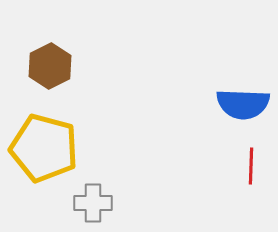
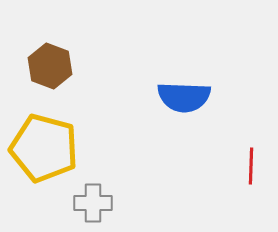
brown hexagon: rotated 12 degrees counterclockwise
blue semicircle: moved 59 px left, 7 px up
